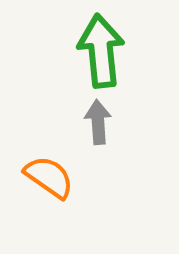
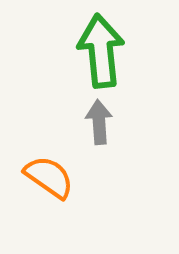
gray arrow: moved 1 px right
